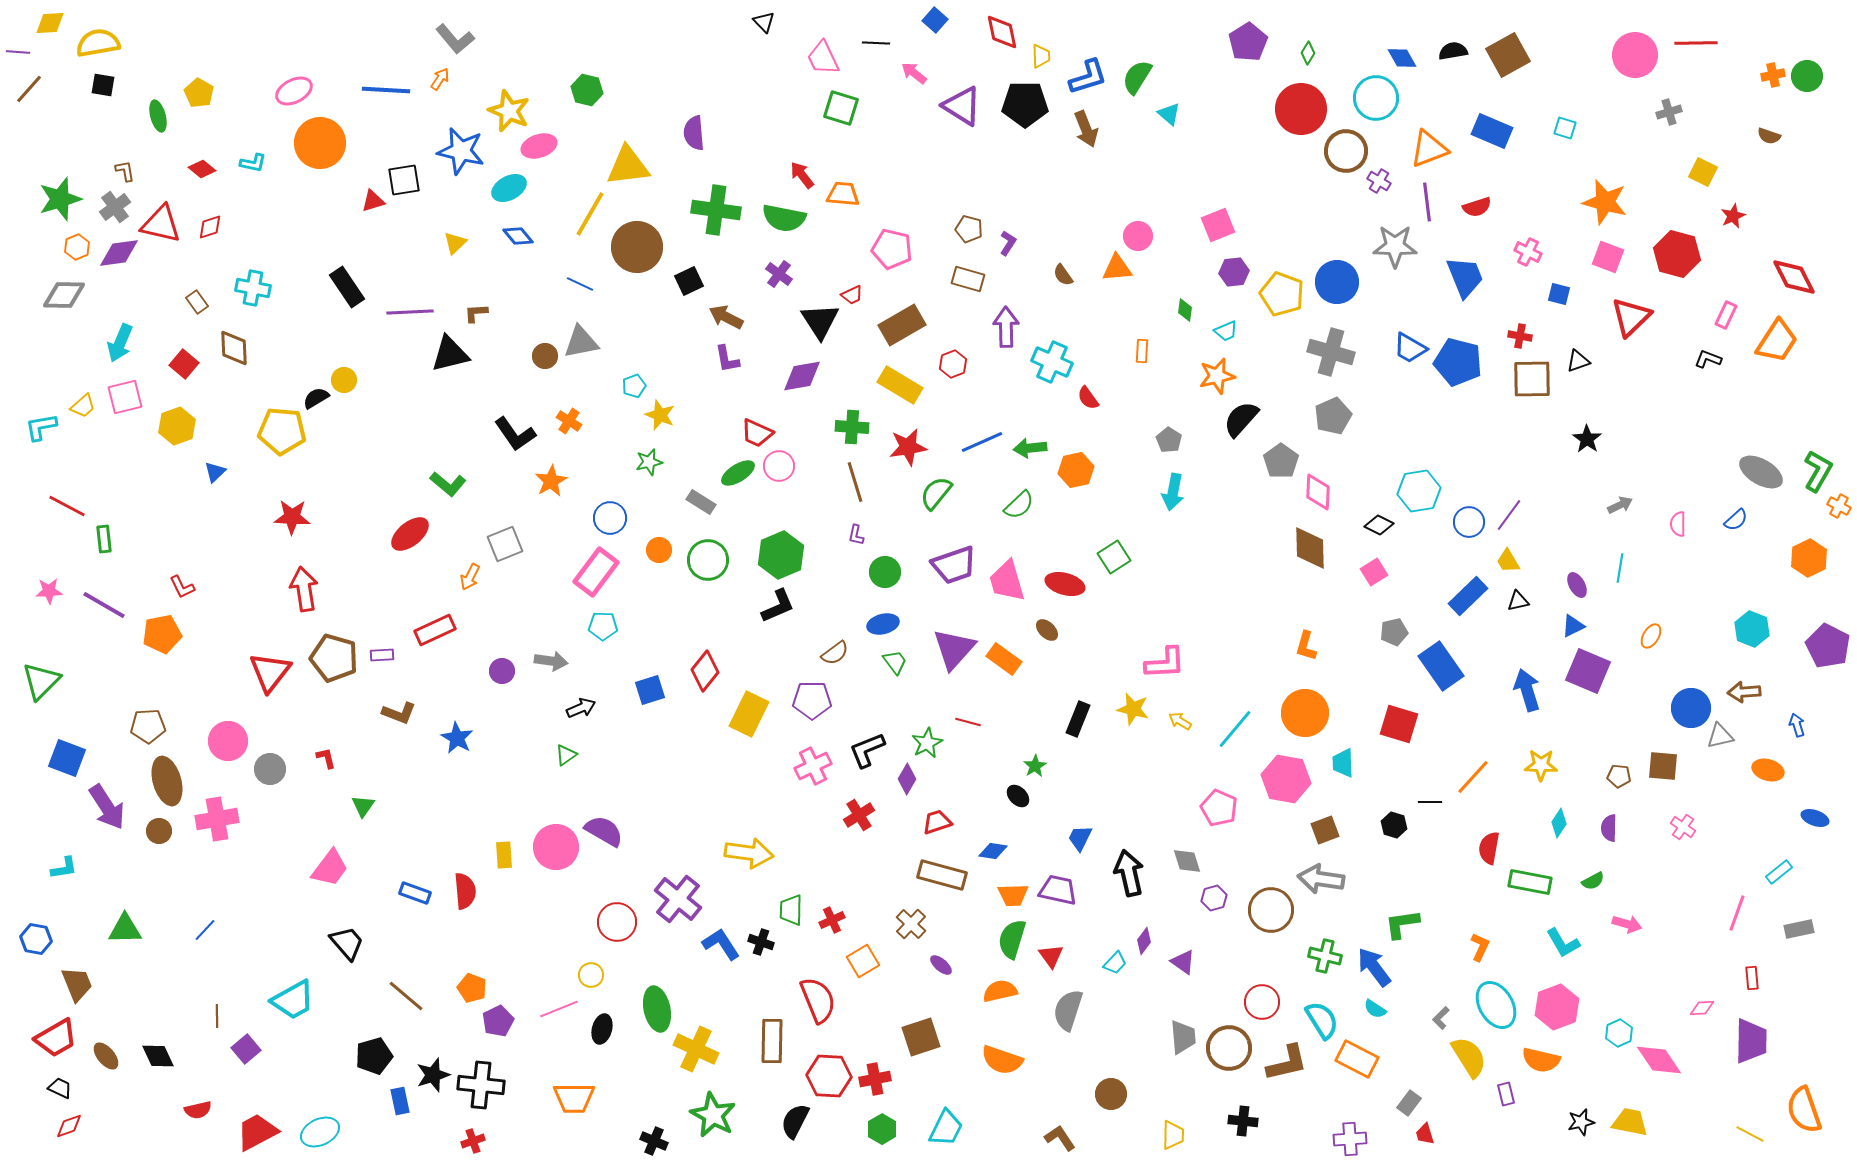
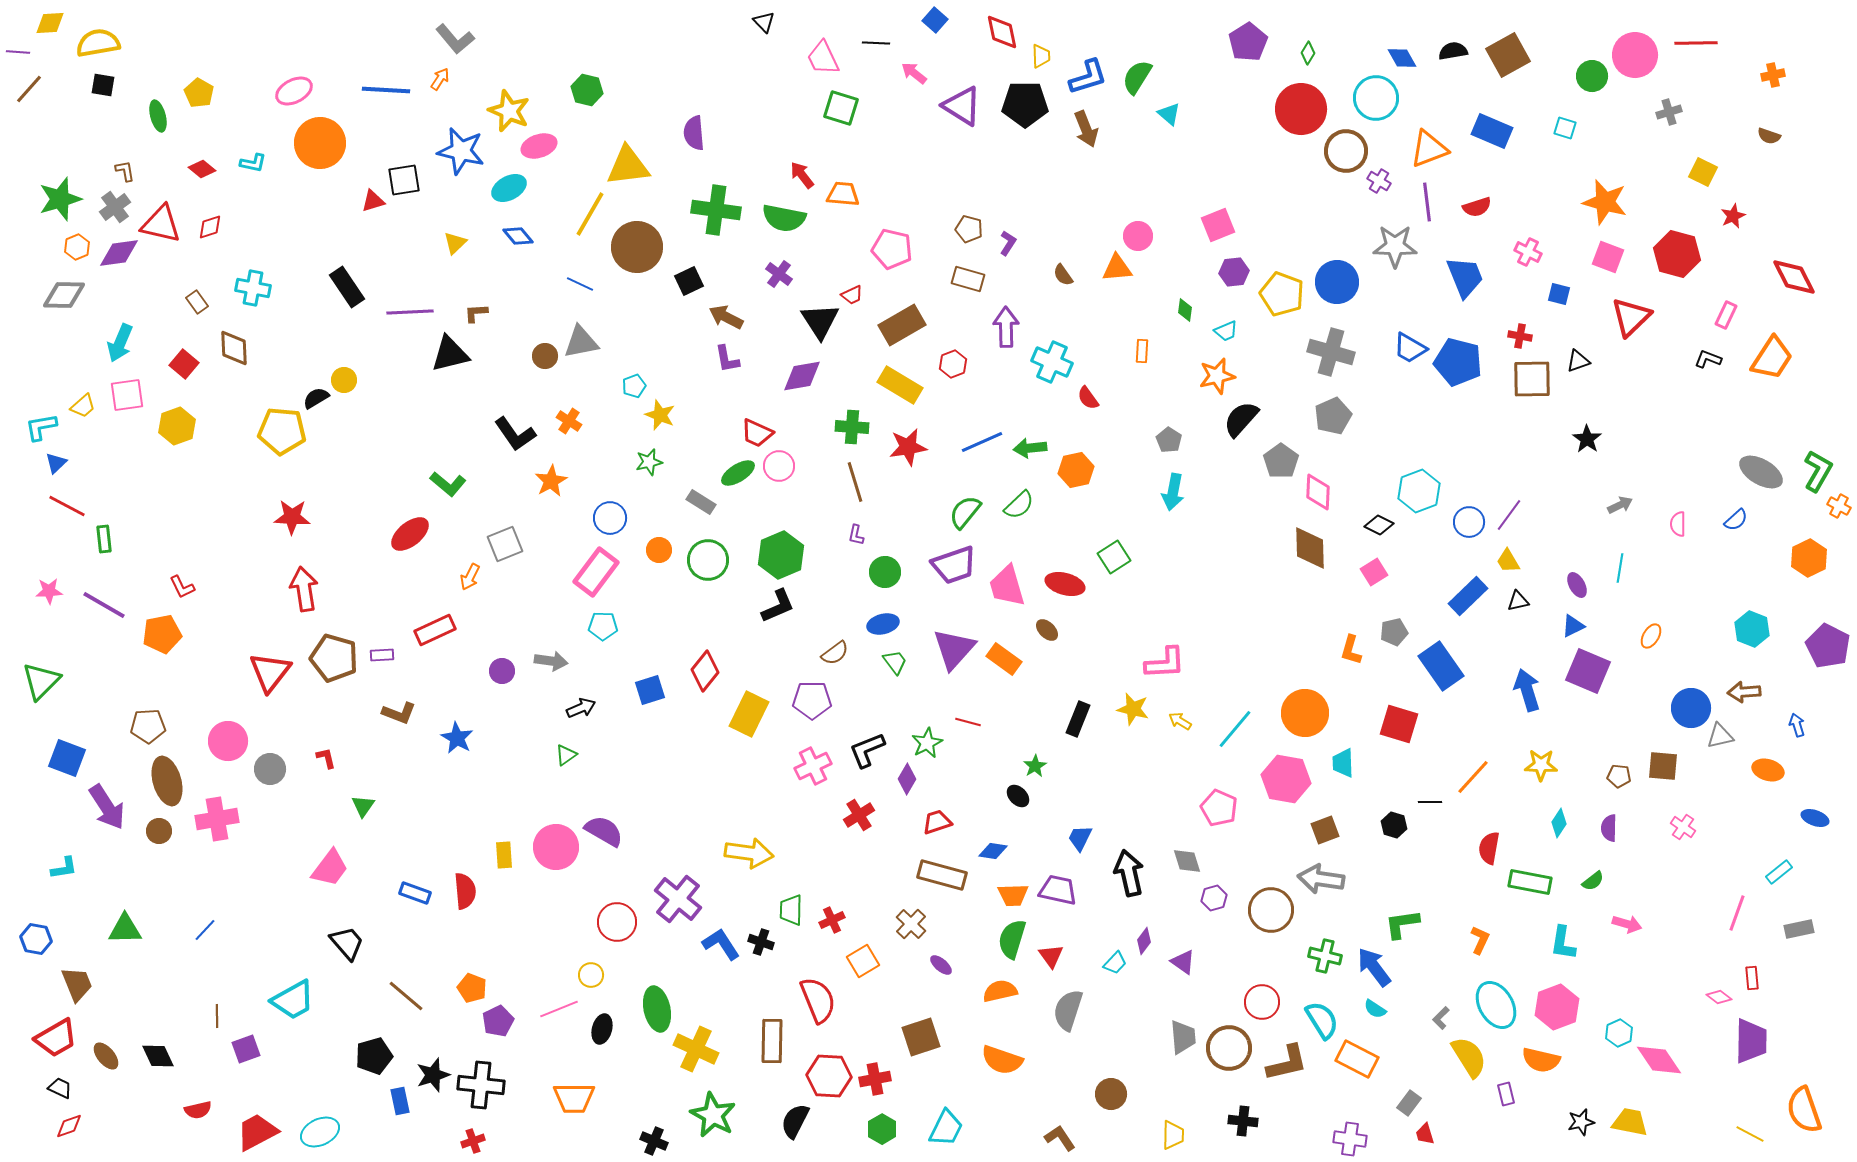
green circle at (1807, 76): moved 215 px left
orange trapezoid at (1777, 341): moved 5 px left, 17 px down
pink square at (125, 397): moved 2 px right, 2 px up; rotated 6 degrees clockwise
blue triangle at (215, 472): moved 159 px left, 9 px up
cyan hexagon at (1419, 491): rotated 12 degrees counterclockwise
green semicircle at (936, 493): moved 29 px right, 19 px down
pink trapezoid at (1007, 581): moved 5 px down
orange L-shape at (1306, 646): moved 45 px right, 4 px down
green semicircle at (1593, 881): rotated 10 degrees counterclockwise
cyan L-shape at (1563, 943): rotated 39 degrees clockwise
orange L-shape at (1480, 947): moved 7 px up
pink diamond at (1702, 1008): moved 17 px right, 11 px up; rotated 40 degrees clockwise
purple square at (246, 1049): rotated 20 degrees clockwise
purple cross at (1350, 1139): rotated 12 degrees clockwise
